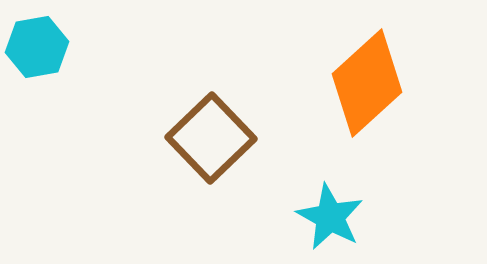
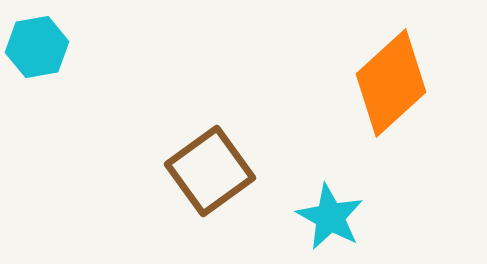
orange diamond: moved 24 px right
brown square: moved 1 px left, 33 px down; rotated 8 degrees clockwise
